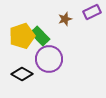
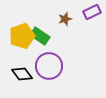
green rectangle: rotated 12 degrees counterclockwise
purple circle: moved 7 px down
black diamond: rotated 25 degrees clockwise
